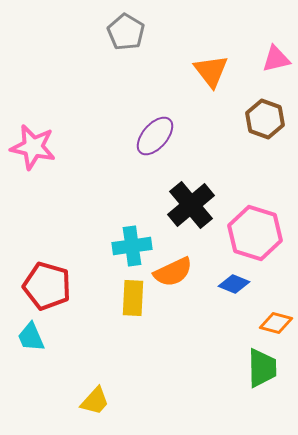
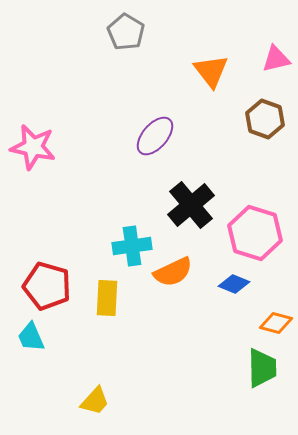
yellow rectangle: moved 26 px left
